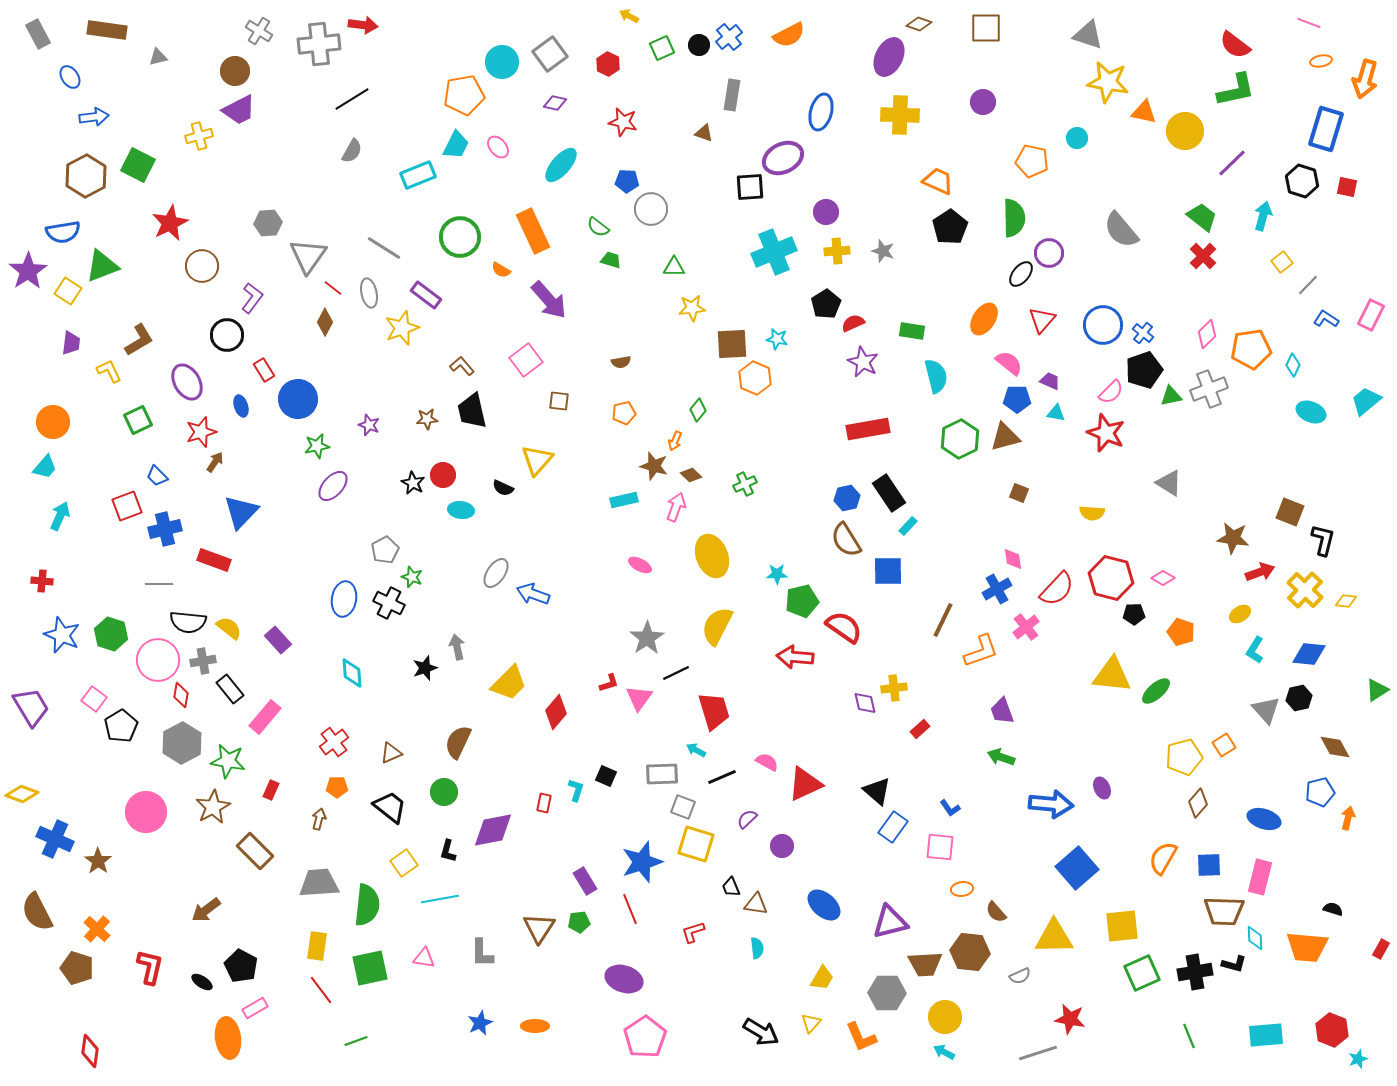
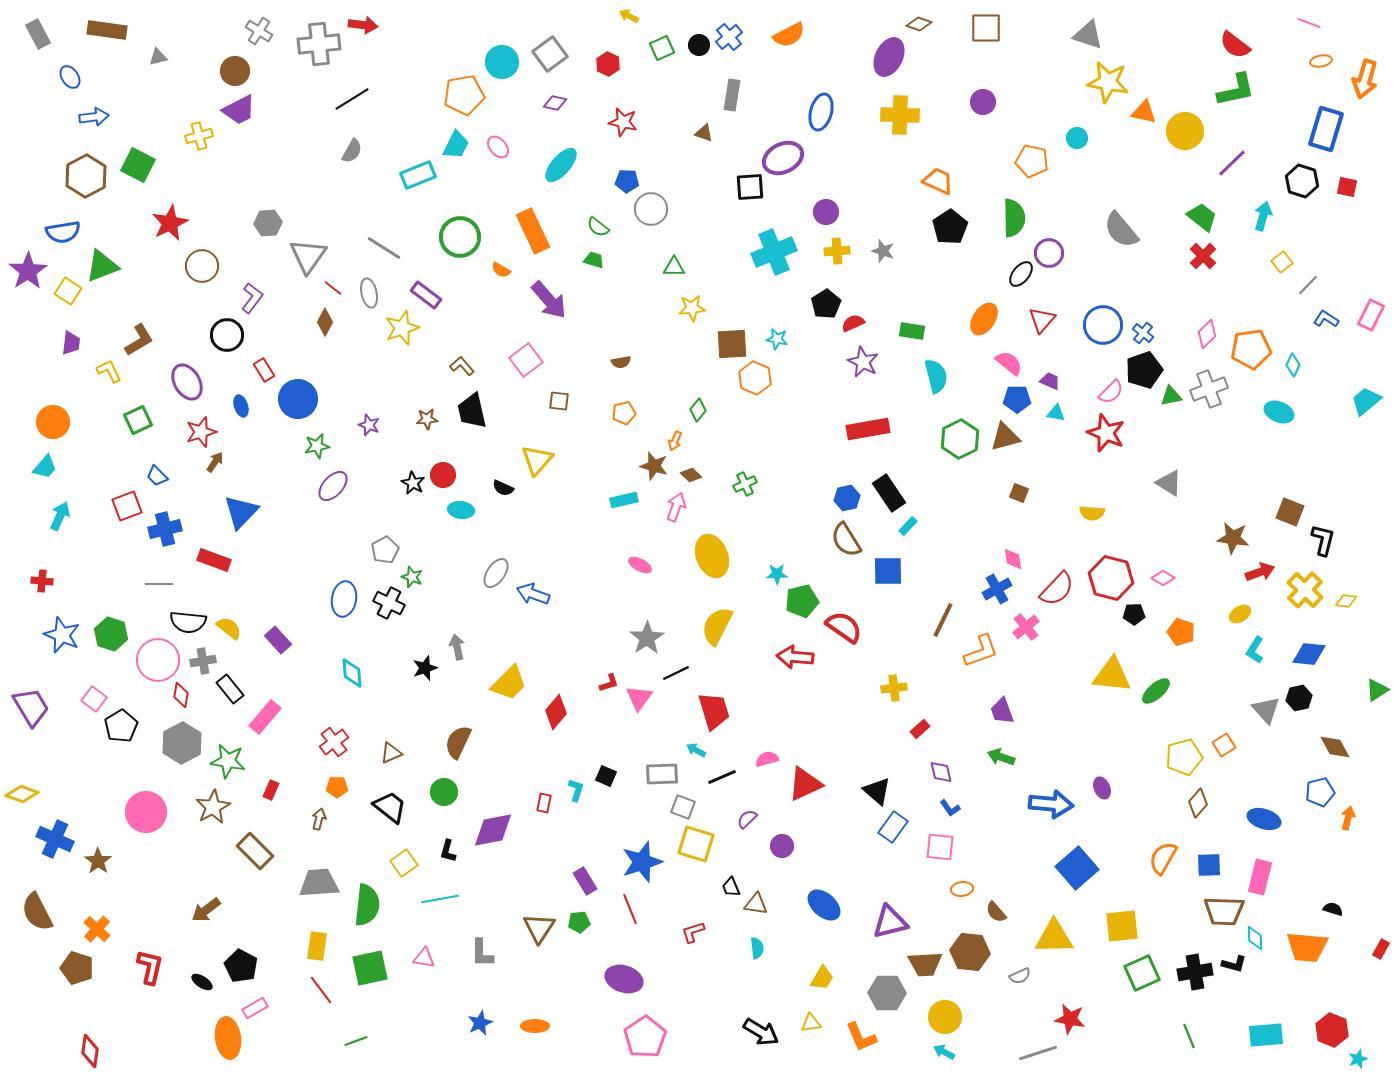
green trapezoid at (611, 260): moved 17 px left
cyan ellipse at (1311, 412): moved 32 px left
purple diamond at (865, 703): moved 76 px right, 69 px down
pink semicircle at (767, 762): moved 3 px up; rotated 45 degrees counterclockwise
yellow triangle at (811, 1023): rotated 40 degrees clockwise
